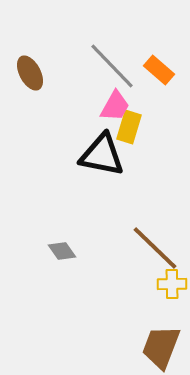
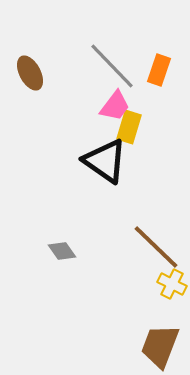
orange rectangle: rotated 68 degrees clockwise
pink trapezoid: rotated 8 degrees clockwise
black triangle: moved 3 px right, 6 px down; rotated 24 degrees clockwise
brown line: moved 1 px right, 1 px up
yellow cross: rotated 28 degrees clockwise
brown trapezoid: moved 1 px left, 1 px up
